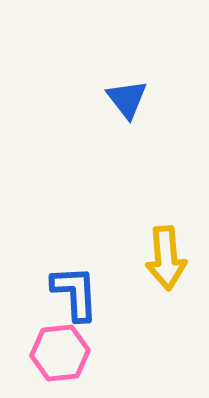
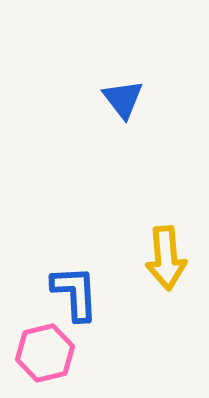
blue triangle: moved 4 px left
pink hexagon: moved 15 px left; rotated 8 degrees counterclockwise
